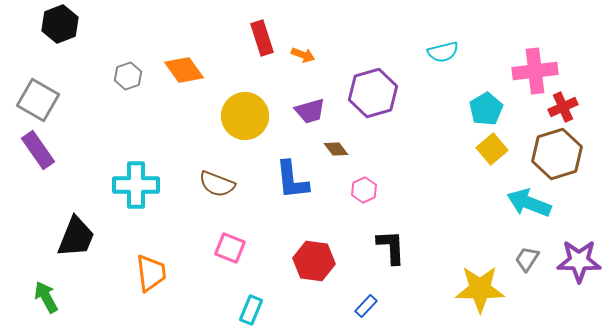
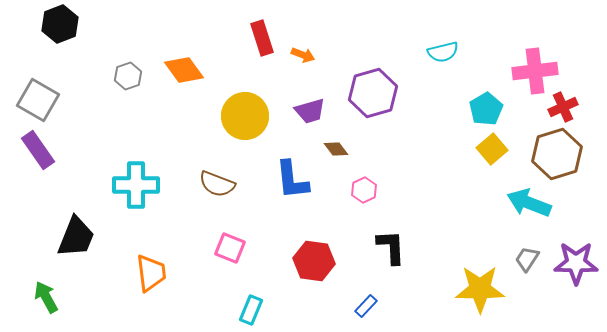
purple star: moved 3 px left, 2 px down
